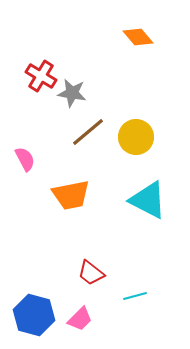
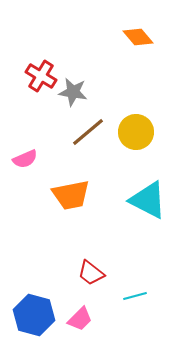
gray star: moved 1 px right, 1 px up
yellow circle: moved 5 px up
pink semicircle: rotated 95 degrees clockwise
